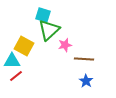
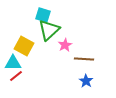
pink star: rotated 16 degrees counterclockwise
cyan triangle: moved 1 px right, 2 px down
